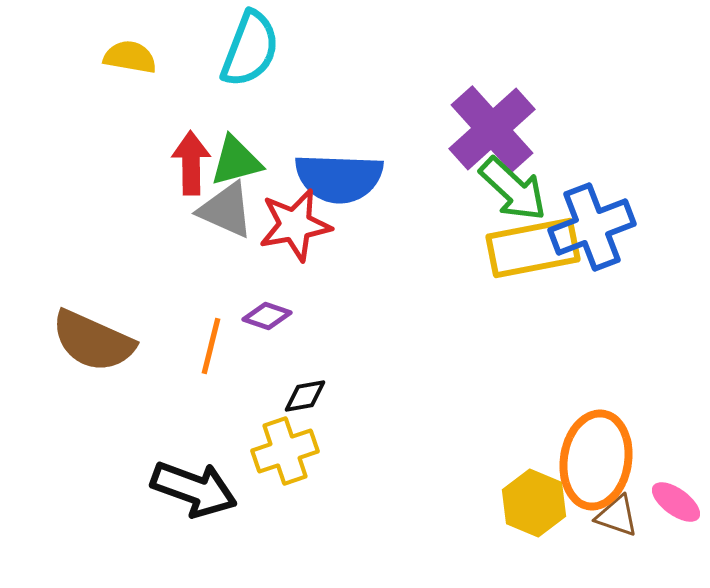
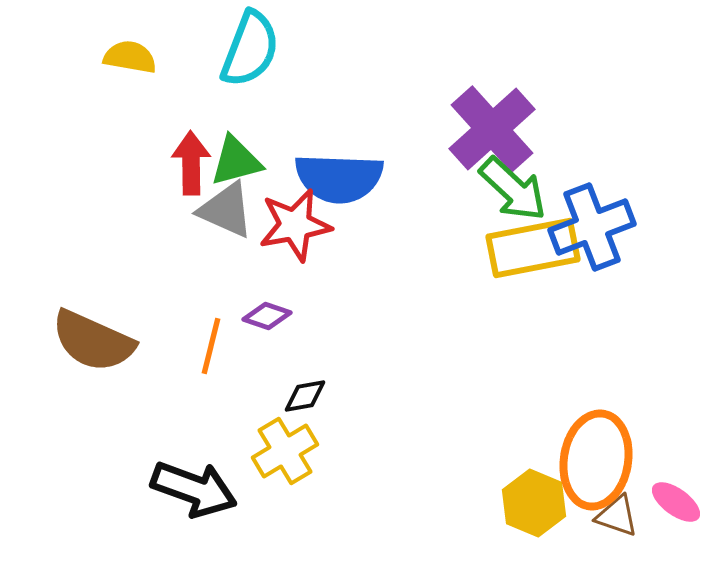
yellow cross: rotated 12 degrees counterclockwise
